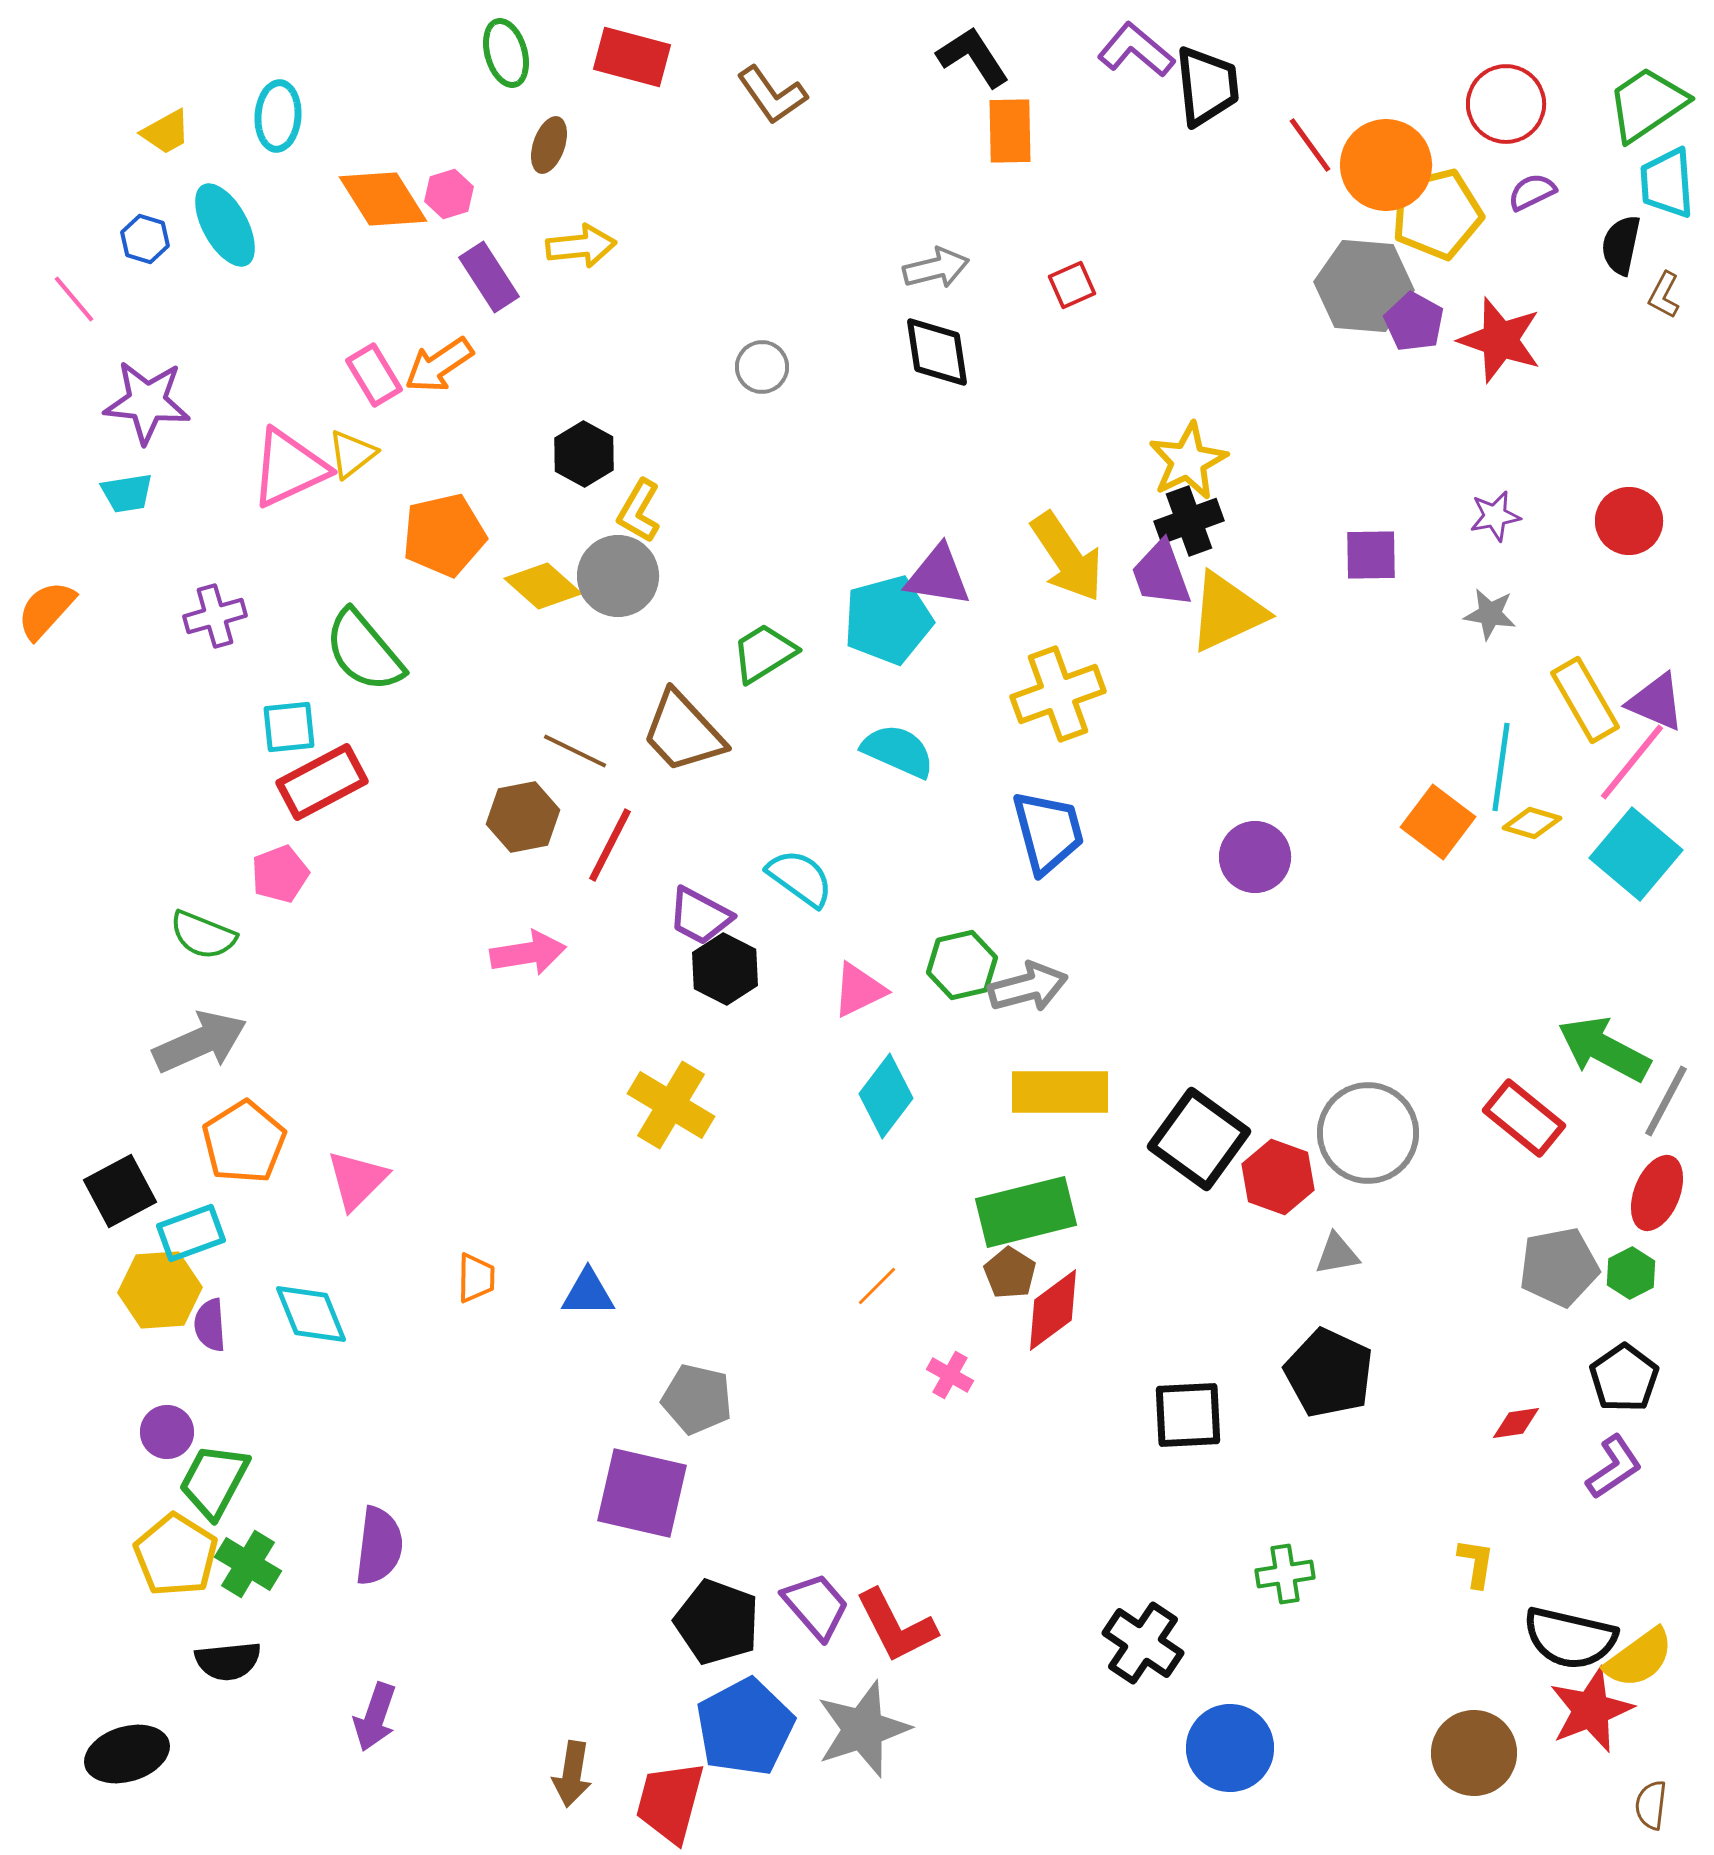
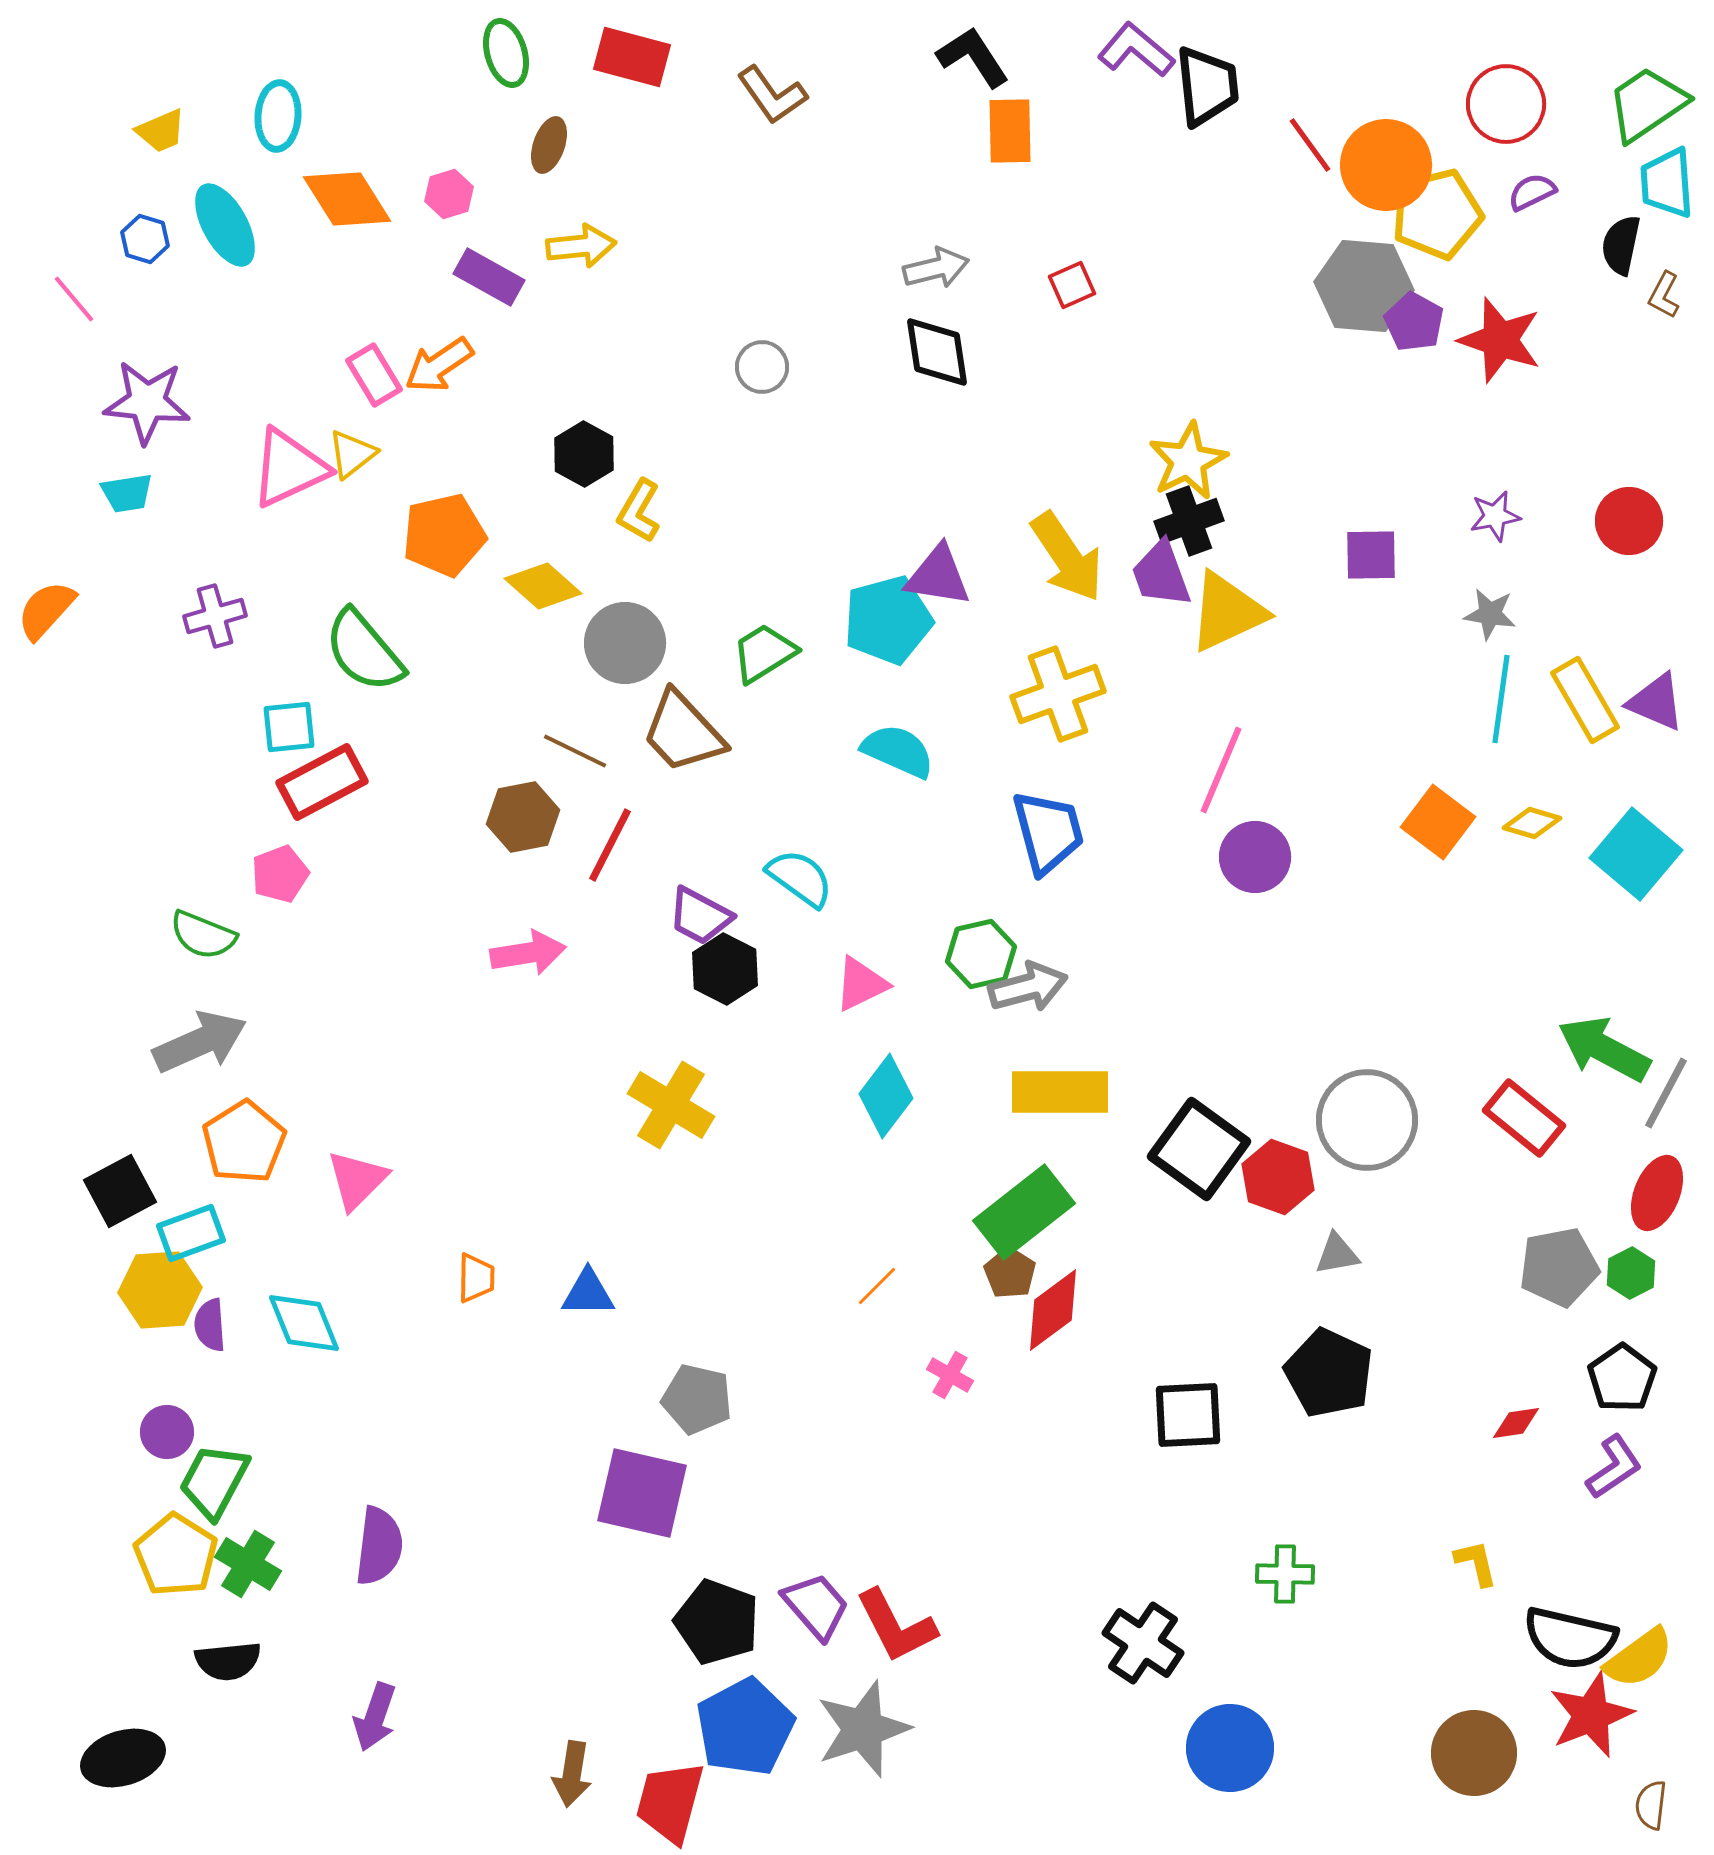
yellow trapezoid at (166, 132): moved 5 px left, 1 px up; rotated 6 degrees clockwise
orange diamond at (383, 199): moved 36 px left
purple rectangle at (489, 277): rotated 28 degrees counterclockwise
gray circle at (618, 576): moved 7 px right, 67 px down
pink line at (1632, 762): moved 411 px left, 8 px down; rotated 16 degrees counterclockwise
cyan line at (1501, 767): moved 68 px up
green hexagon at (962, 965): moved 19 px right, 11 px up
pink triangle at (859, 990): moved 2 px right, 6 px up
gray line at (1666, 1101): moved 8 px up
gray circle at (1368, 1133): moved 1 px left, 13 px up
black square at (1199, 1139): moved 10 px down
green rectangle at (1026, 1212): moved 2 px left; rotated 24 degrees counterclockwise
cyan diamond at (311, 1314): moved 7 px left, 9 px down
black pentagon at (1624, 1378): moved 2 px left
yellow L-shape at (1476, 1563): rotated 22 degrees counterclockwise
green cross at (1285, 1574): rotated 10 degrees clockwise
red star at (1591, 1710): moved 5 px down
black ellipse at (127, 1754): moved 4 px left, 4 px down
